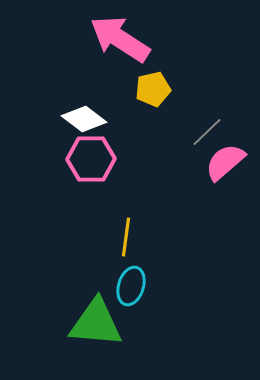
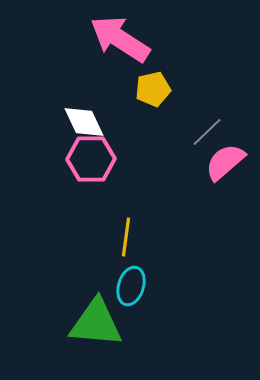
white diamond: moved 3 px down; rotated 27 degrees clockwise
